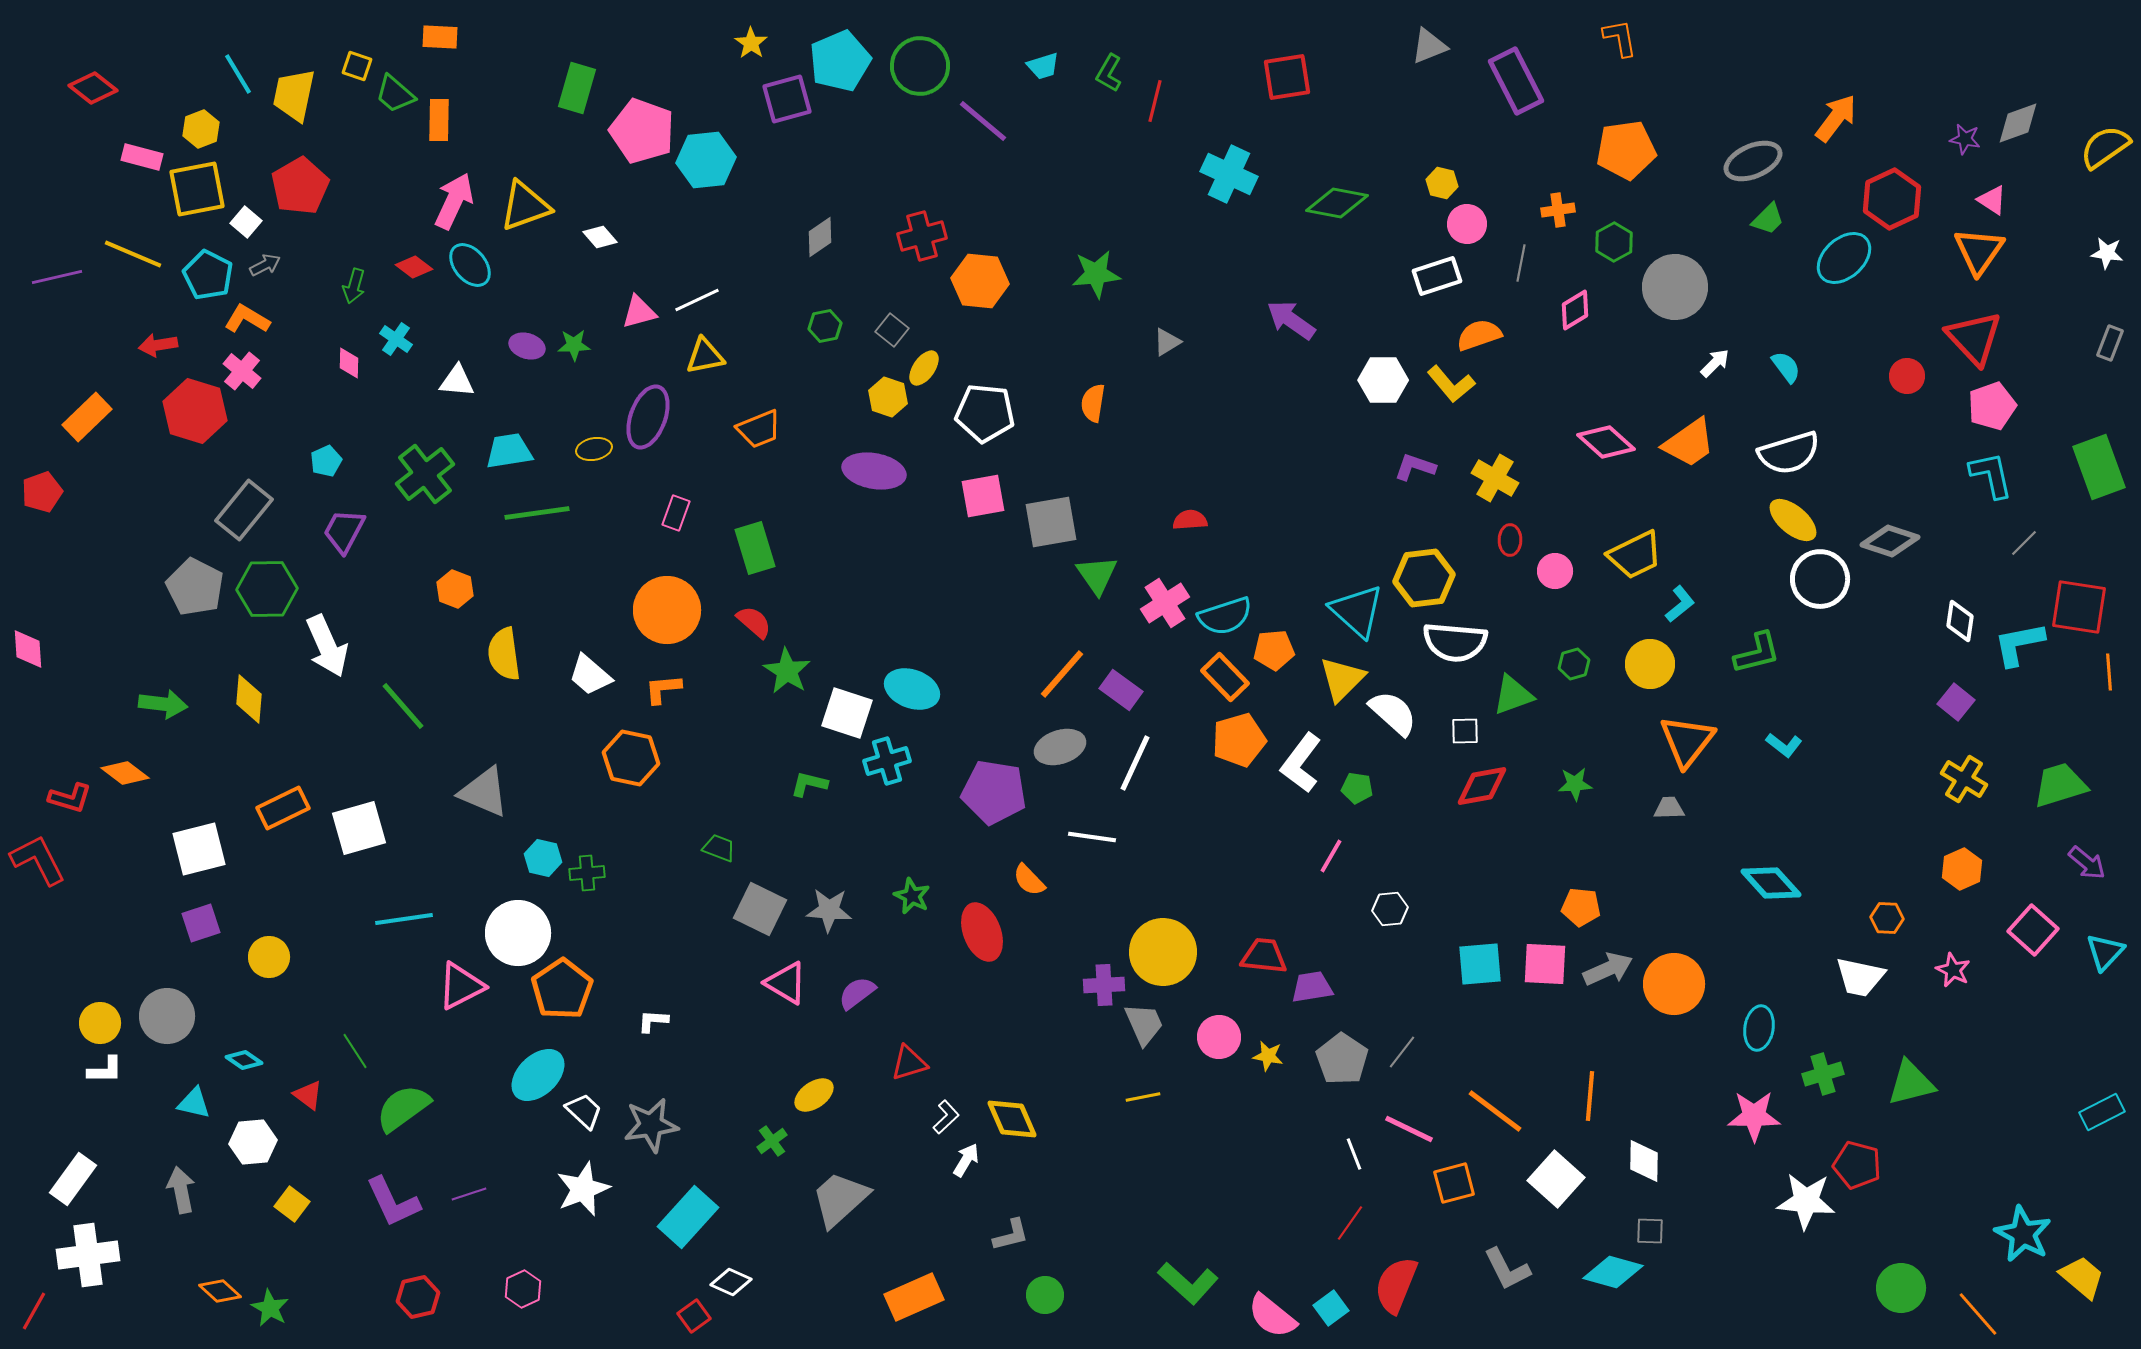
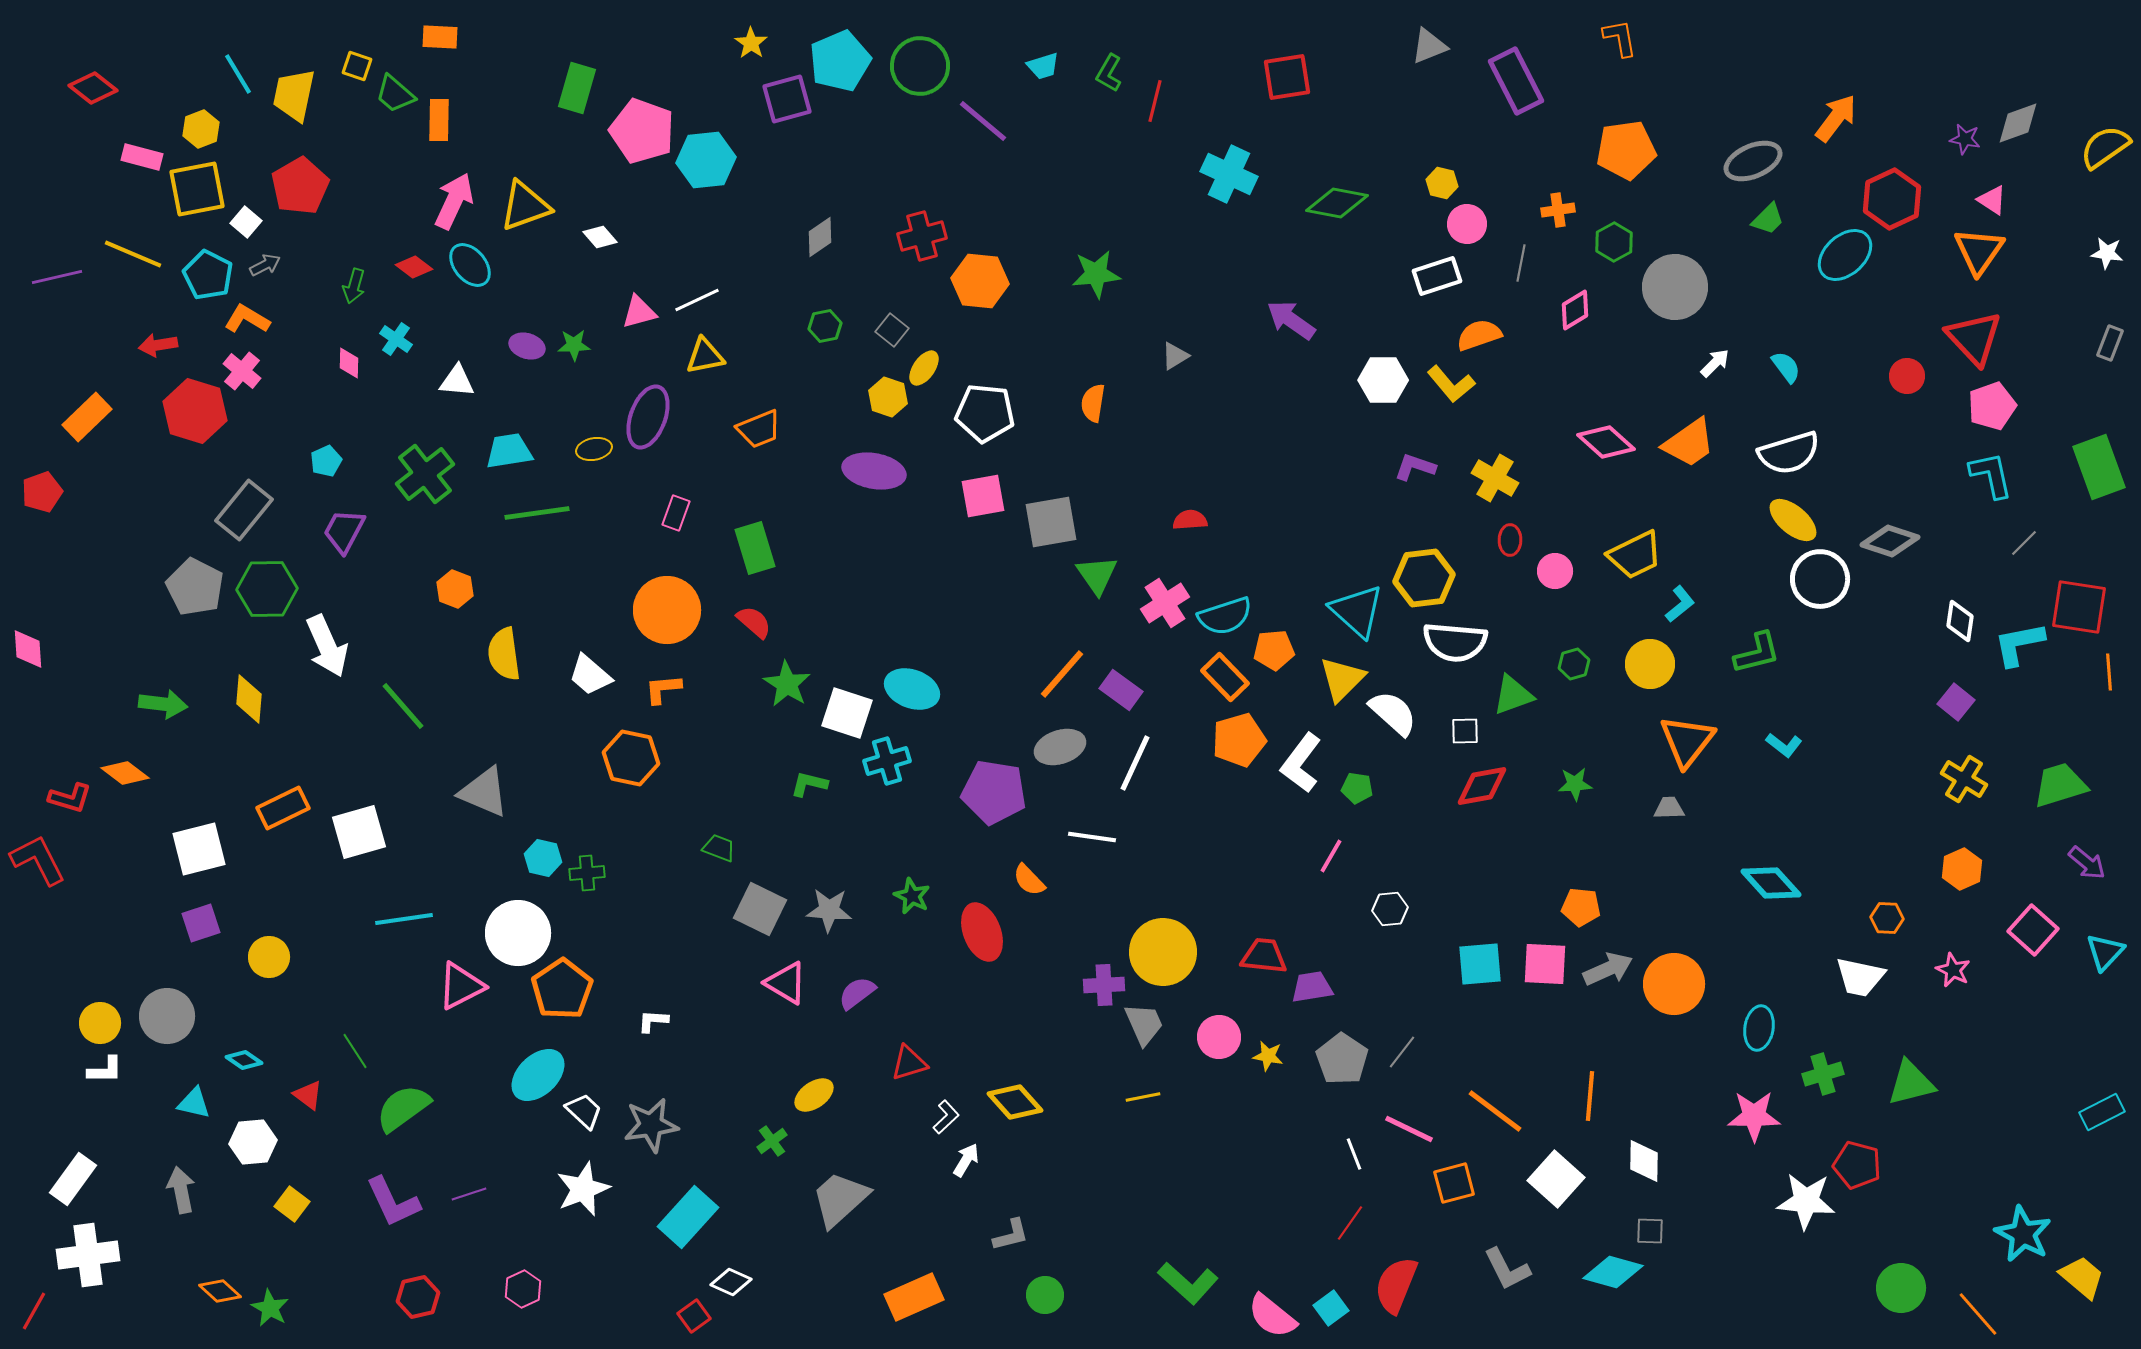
cyan ellipse at (1844, 258): moved 1 px right, 3 px up
gray triangle at (1167, 342): moved 8 px right, 14 px down
green star at (787, 671): moved 13 px down
white square at (359, 828): moved 4 px down
yellow diamond at (1012, 1119): moved 3 px right, 17 px up; rotated 18 degrees counterclockwise
